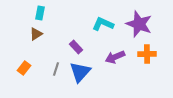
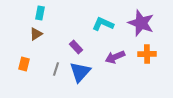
purple star: moved 2 px right, 1 px up
orange rectangle: moved 4 px up; rotated 24 degrees counterclockwise
